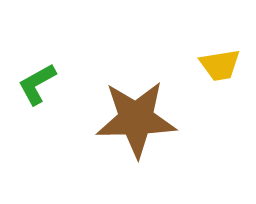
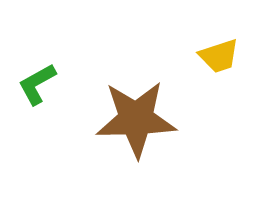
yellow trapezoid: moved 1 px left, 9 px up; rotated 9 degrees counterclockwise
